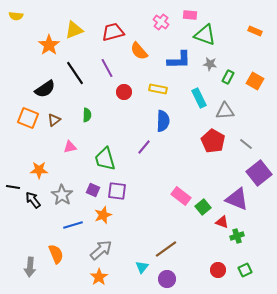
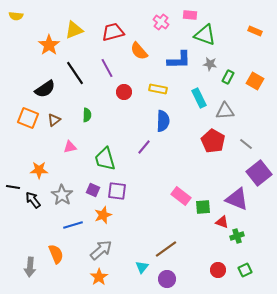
green square at (203, 207): rotated 35 degrees clockwise
